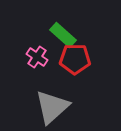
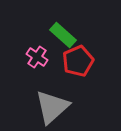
red pentagon: moved 3 px right, 2 px down; rotated 24 degrees counterclockwise
